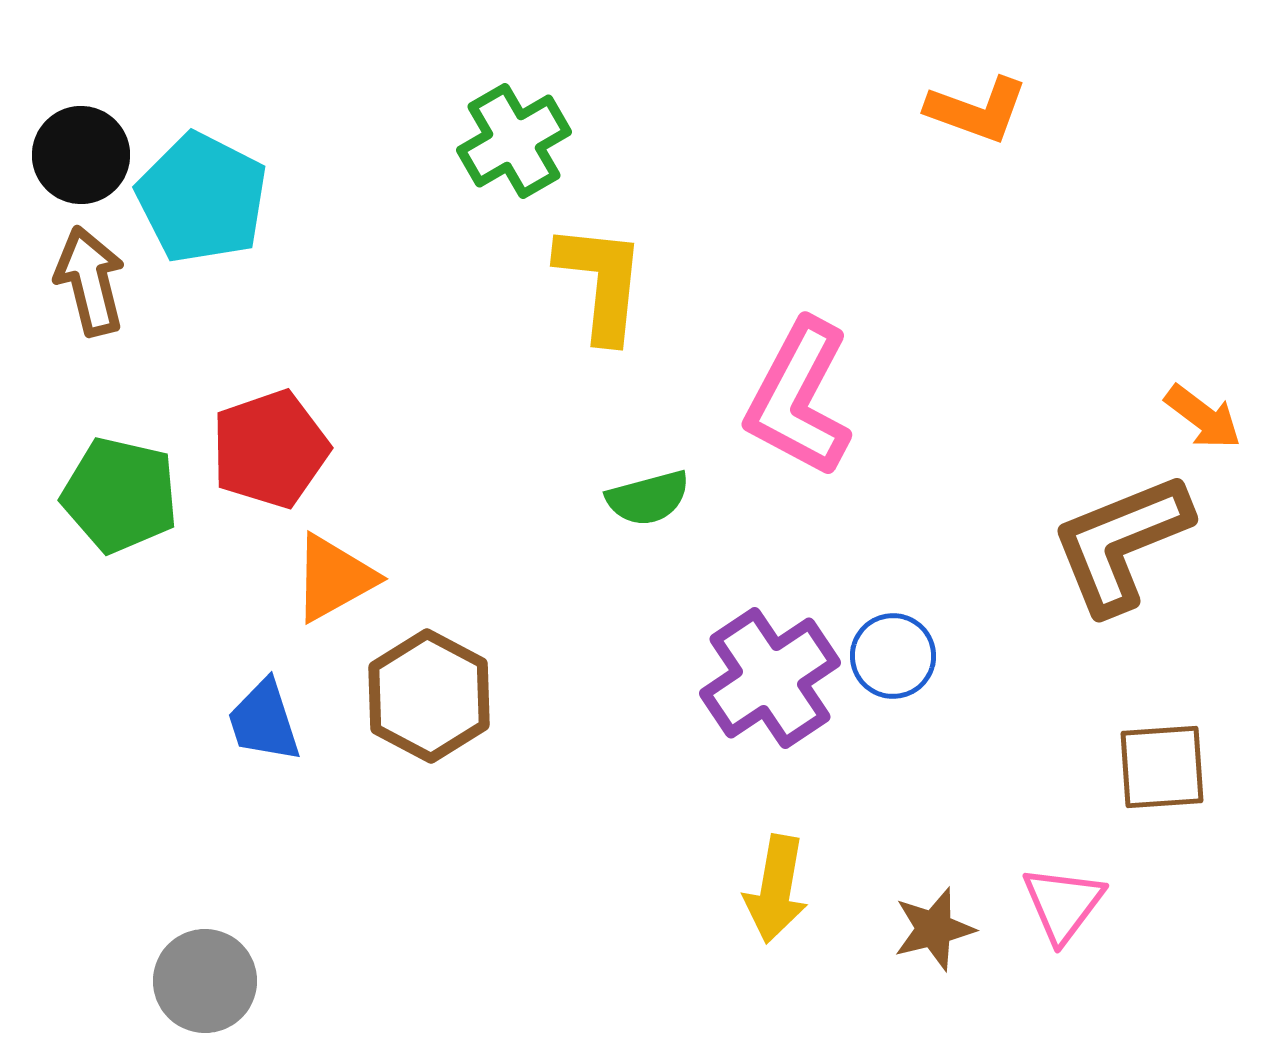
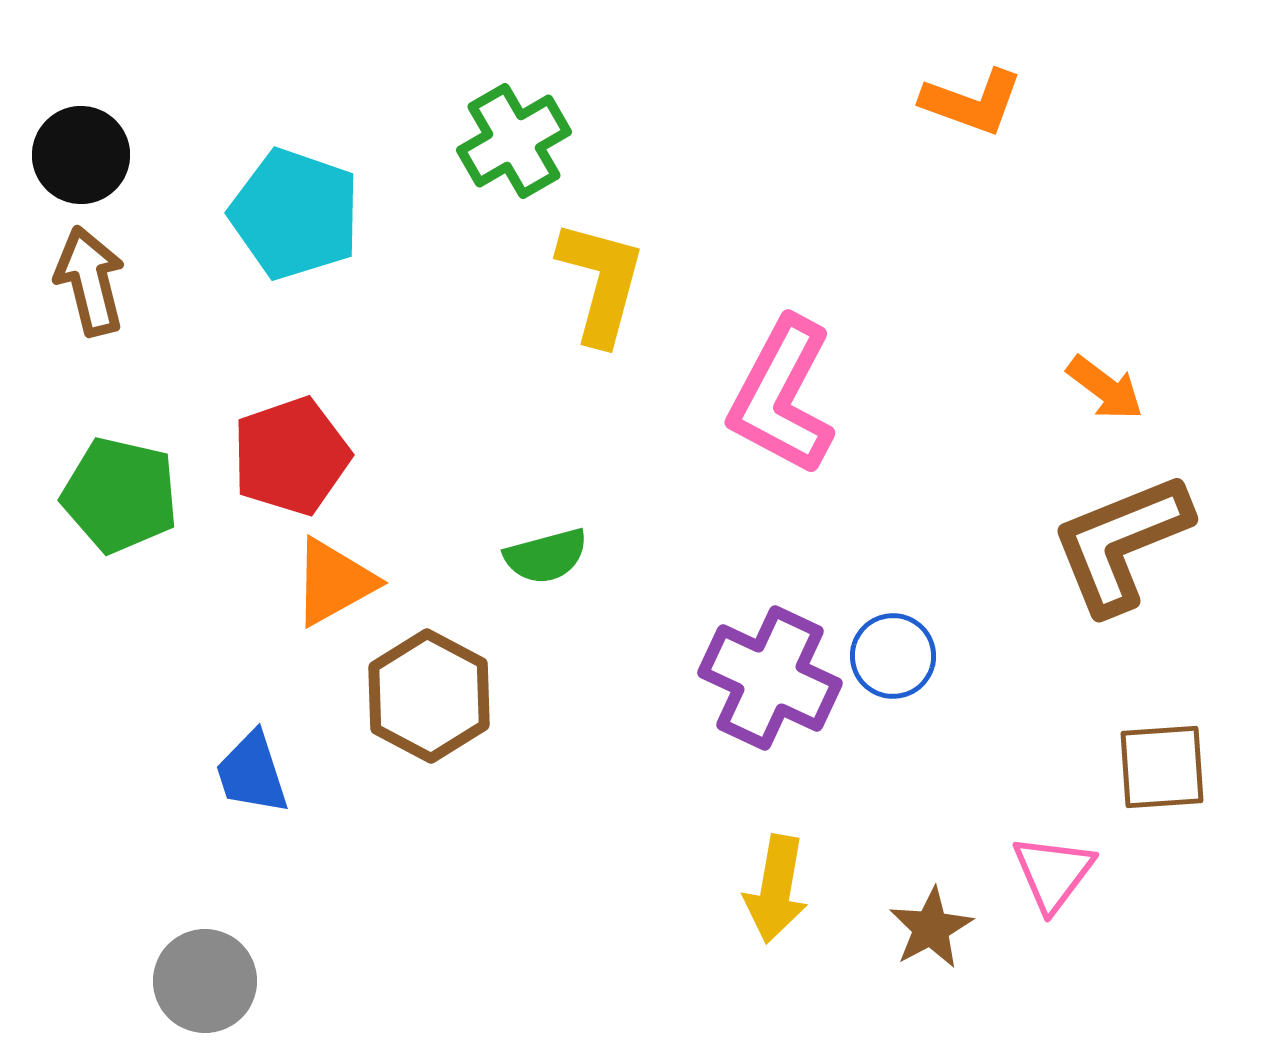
orange L-shape: moved 5 px left, 8 px up
cyan pentagon: moved 93 px right, 16 px down; rotated 8 degrees counterclockwise
yellow L-shape: rotated 9 degrees clockwise
pink L-shape: moved 17 px left, 2 px up
orange arrow: moved 98 px left, 29 px up
red pentagon: moved 21 px right, 7 px down
green semicircle: moved 102 px left, 58 px down
orange triangle: moved 4 px down
purple cross: rotated 31 degrees counterclockwise
blue trapezoid: moved 12 px left, 52 px down
pink triangle: moved 10 px left, 31 px up
brown star: moved 3 px left, 1 px up; rotated 14 degrees counterclockwise
